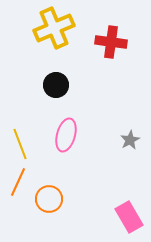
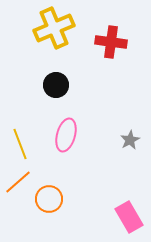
orange line: rotated 24 degrees clockwise
